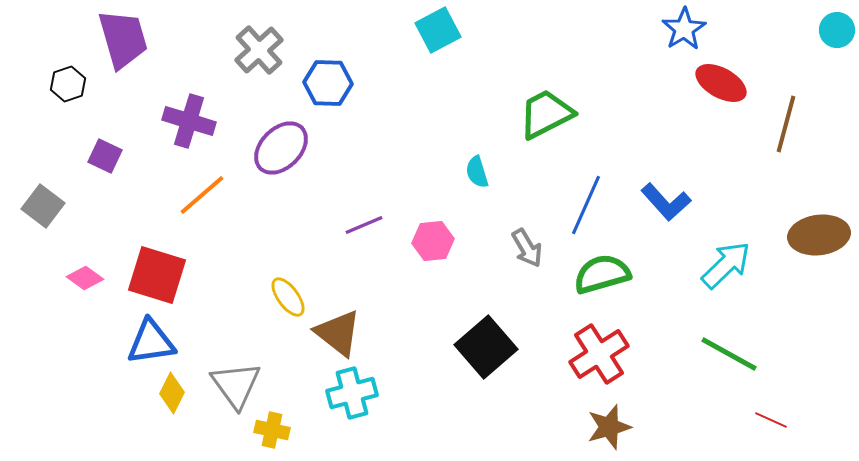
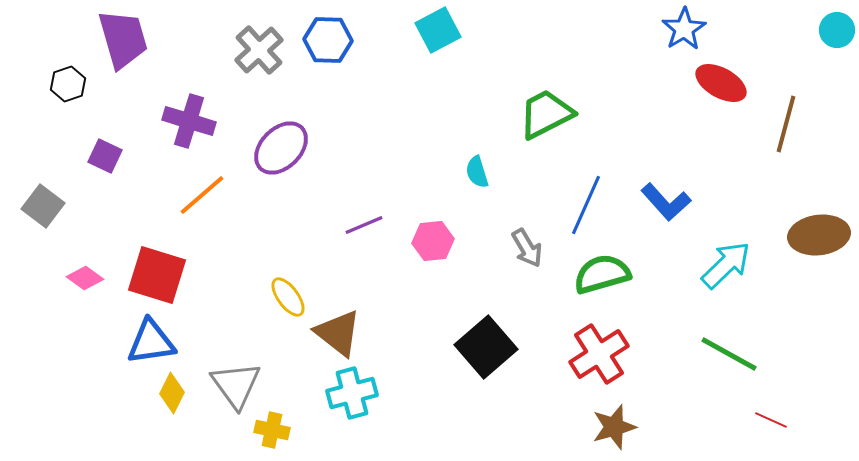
blue hexagon: moved 43 px up
brown star: moved 5 px right
